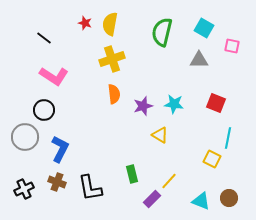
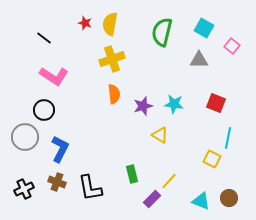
pink square: rotated 28 degrees clockwise
